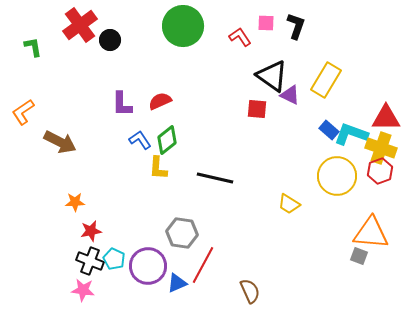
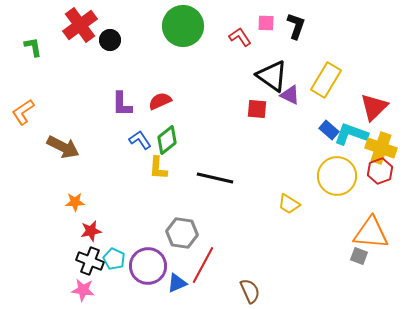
red triangle: moved 12 px left, 11 px up; rotated 44 degrees counterclockwise
brown arrow: moved 3 px right, 5 px down
